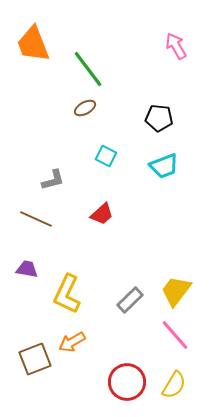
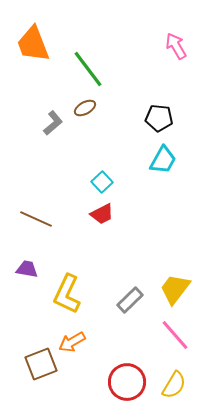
cyan square: moved 4 px left, 26 px down; rotated 20 degrees clockwise
cyan trapezoid: moved 1 px left, 6 px up; rotated 40 degrees counterclockwise
gray L-shape: moved 57 px up; rotated 25 degrees counterclockwise
red trapezoid: rotated 15 degrees clockwise
yellow trapezoid: moved 1 px left, 2 px up
brown square: moved 6 px right, 5 px down
